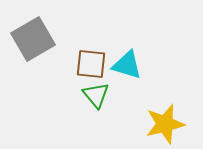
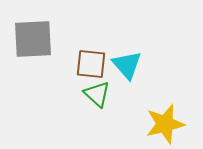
gray square: rotated 27 degrees clockwise
cyan triangle: rotated 32 degrees clockwise
green triangle: moved 1 px right, 1 px up; rotated 8 degrees counterclockwise
